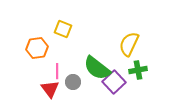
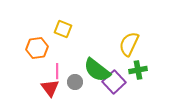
green semicircle: moved 2 px down
gray circle: moved 2 px right
red triangle: moved 1 px up
